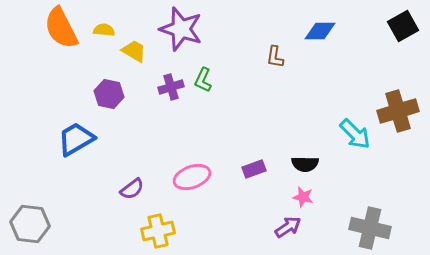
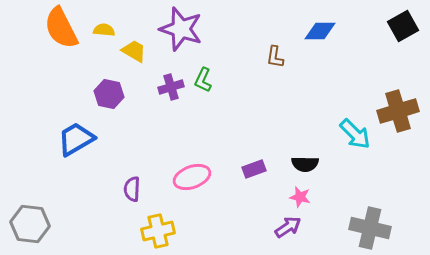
purple semicircle: rotated 130 degrees clockwise
pink star: moved 3 px left
